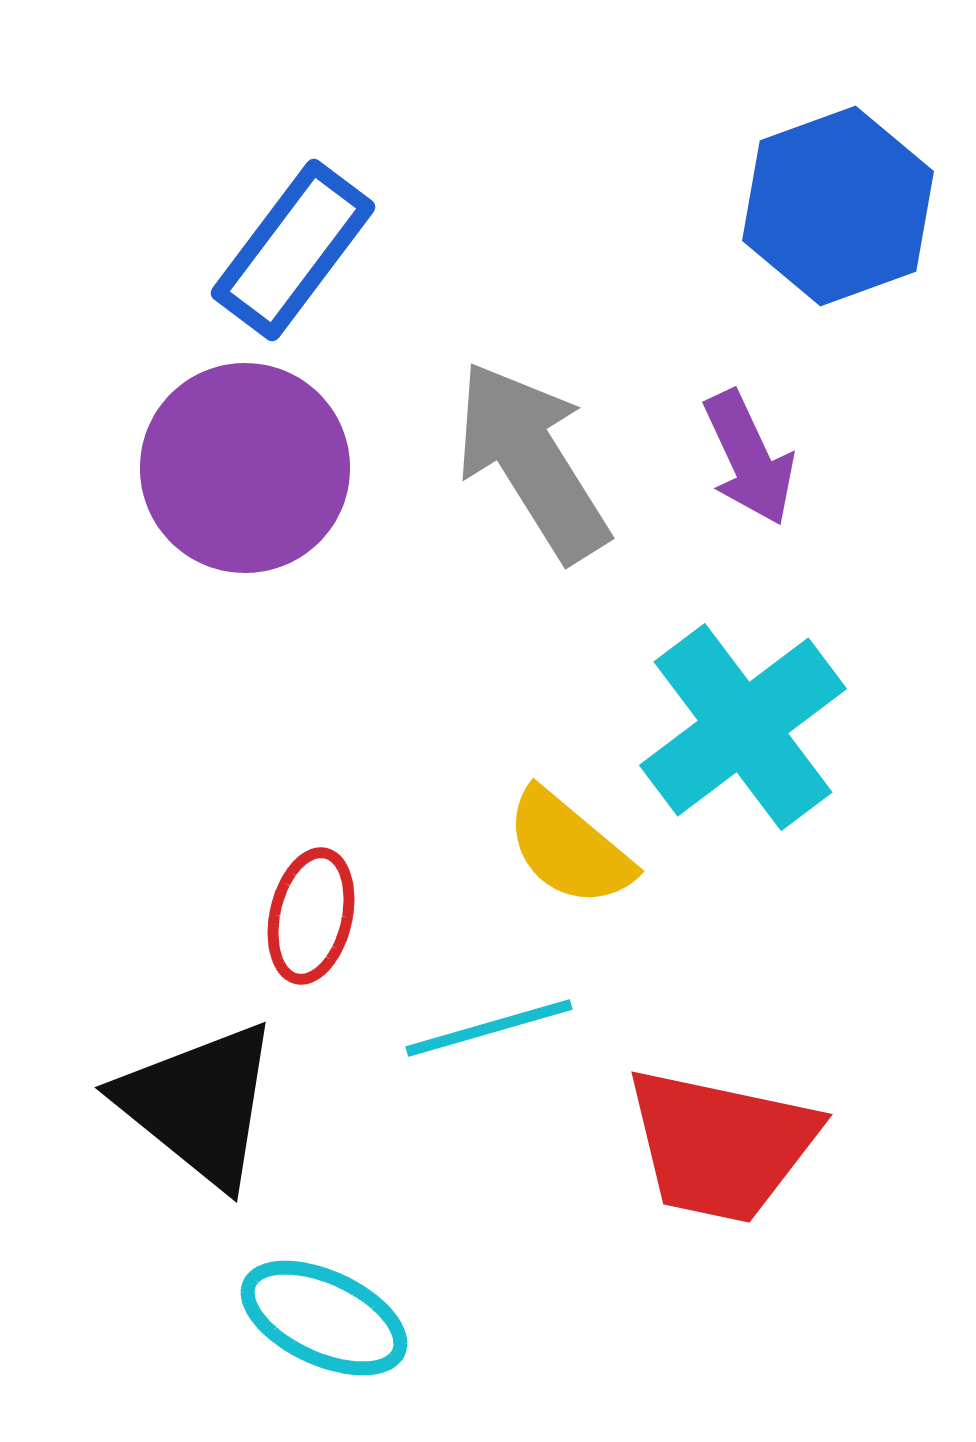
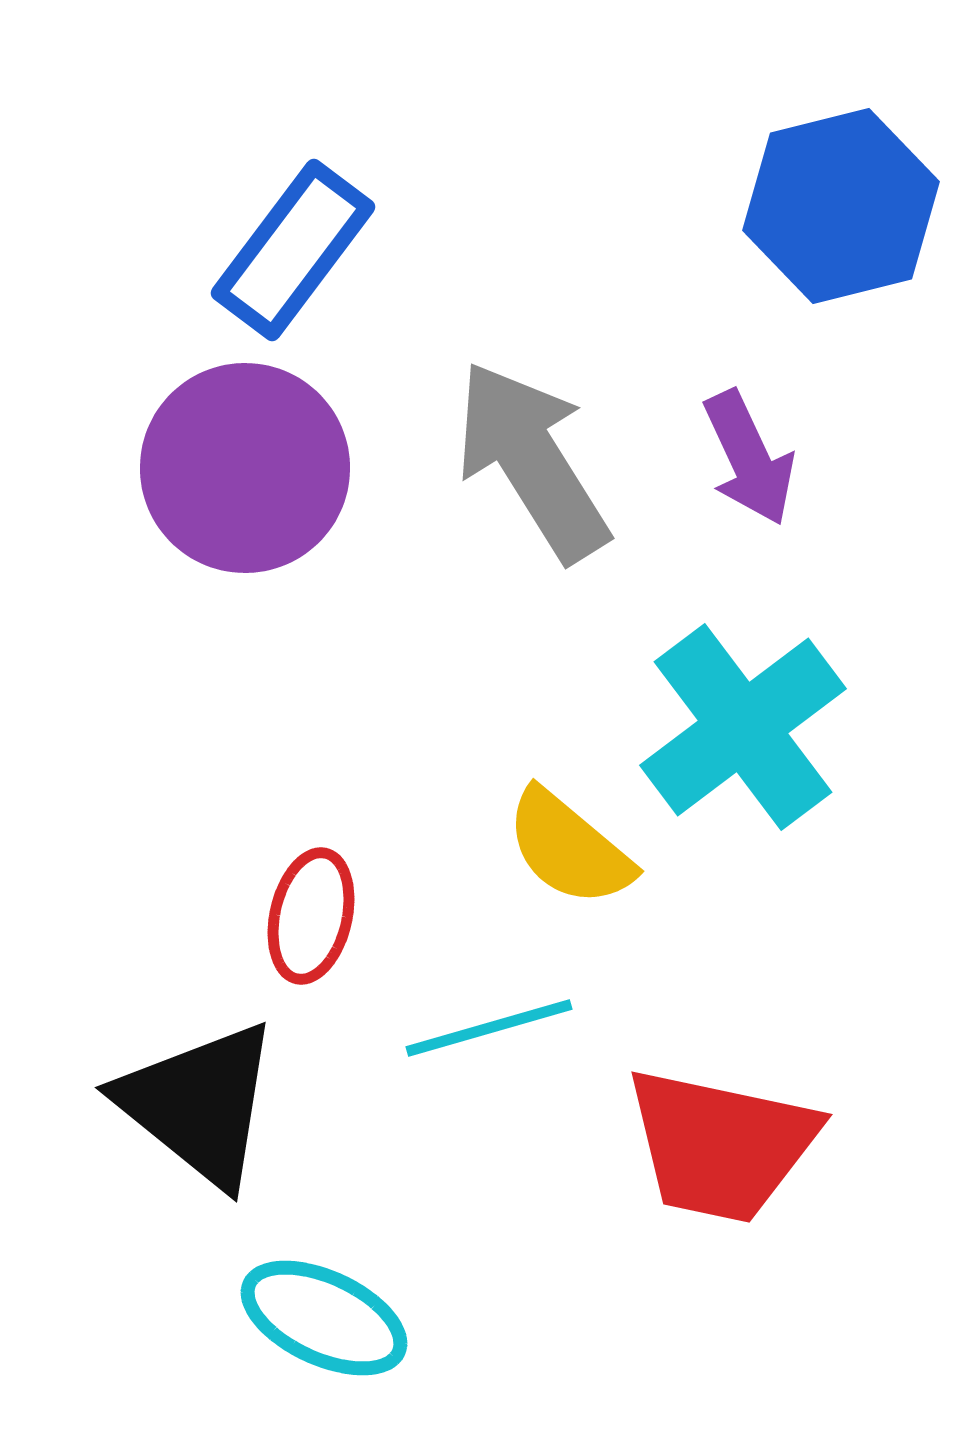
blue hexagon: moved 3 px right; rotated 6 degrees clockwise
